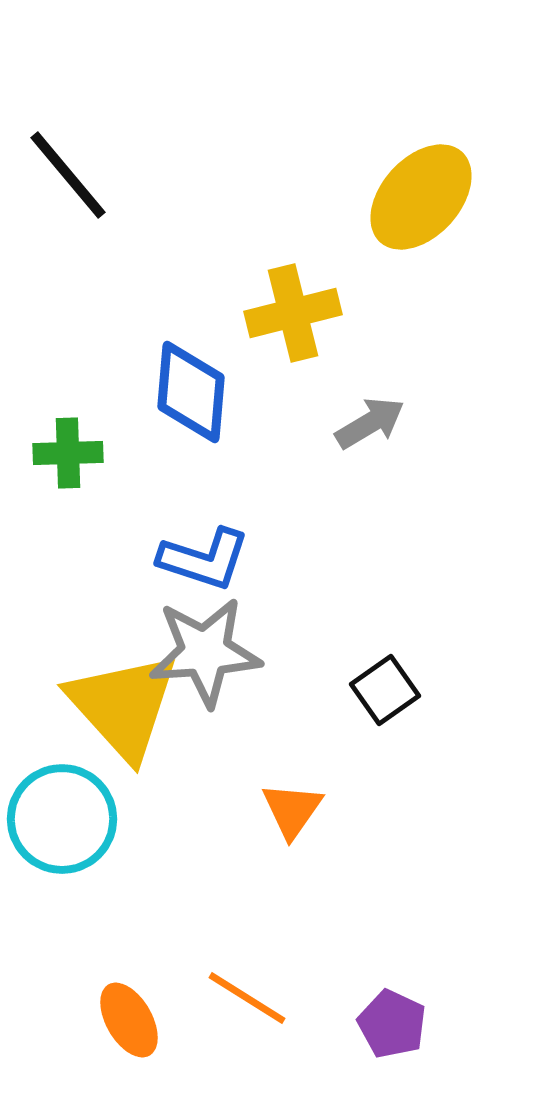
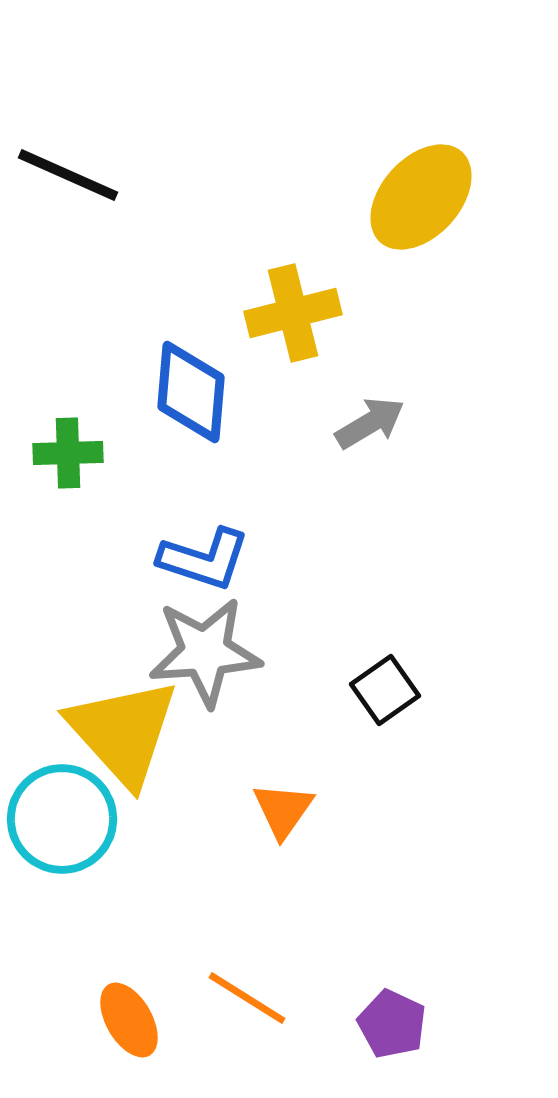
black line: rotated 26 degrees counterclockwise
yellow triangle: moved 26 px down
orange triangle: moved 9 px left
